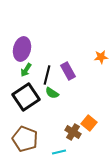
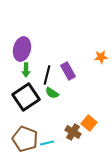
green arrow: rotated 32 degrees counterclockwise
cyan line: moved 12 px left, 9 px up
